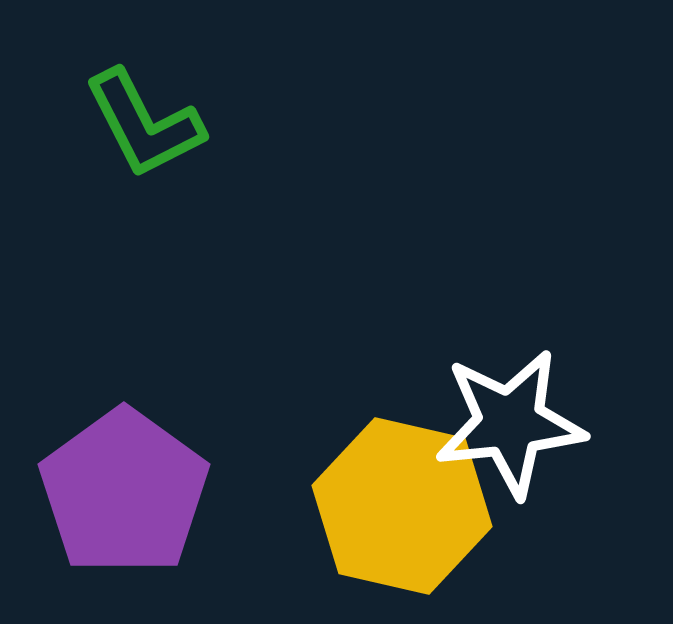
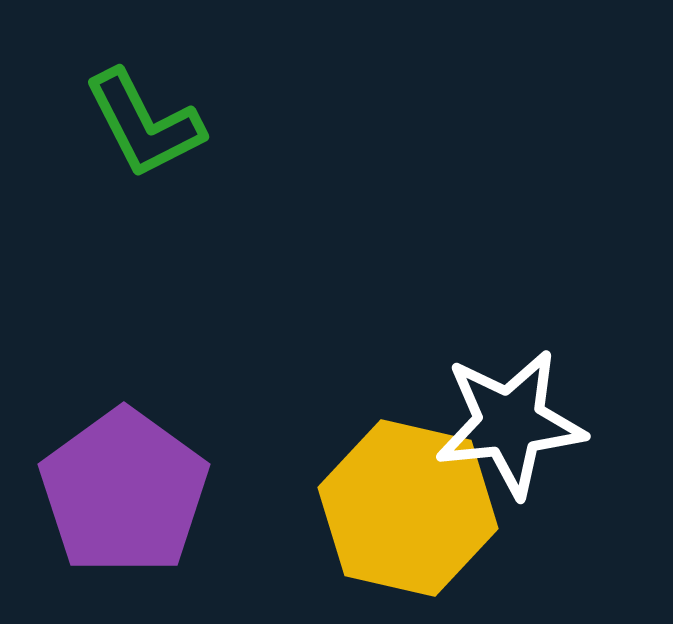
yellow hexagon: moved 6 px right, 2 px down
